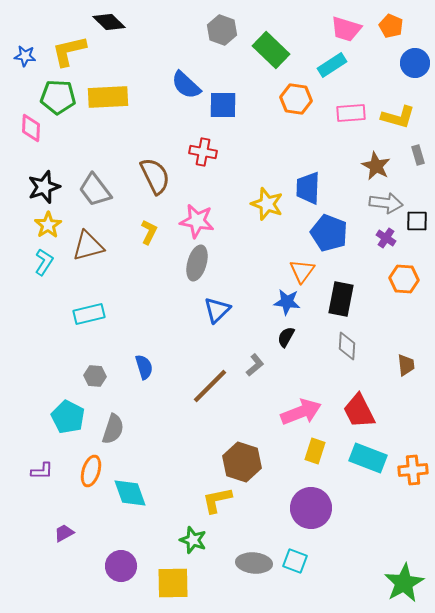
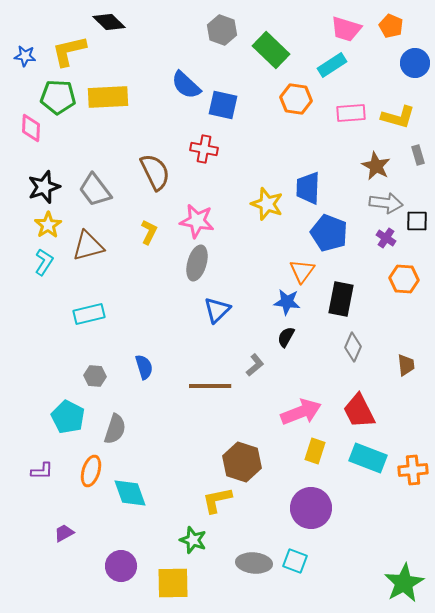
blue square at (223, 105): rotated 12 degrees clockwise
red cross at (203, 152): moved 1 px right, 3 px up
brown semicircle at (155, 176): moved 4 px up
gray diamond at (347, 346): moved 6 px right, 1 px down; rotated 20 degrees clockwise
brown line at (210, 386): rotated 45 degrees clockwise
gray semicircle at (113, 429): moved 2 px right
